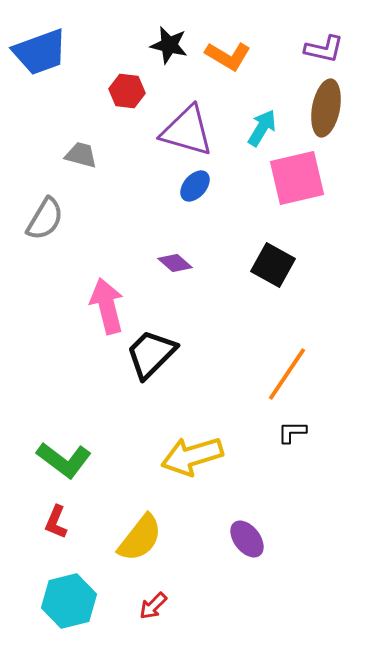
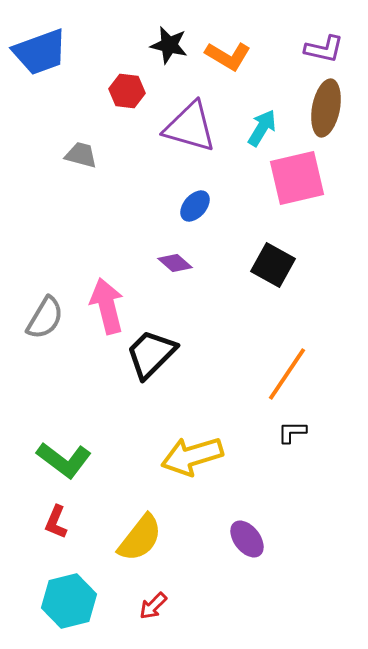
purple triangle: moved 3 px right, 4 px up
blue ellipse: moved 20 px down
gray semicircle: moved 99 px down
